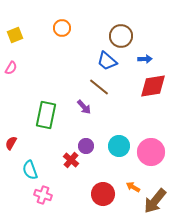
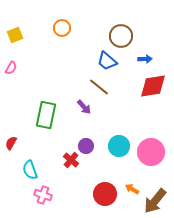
orange arrow: moved 1 px left, 2 px down
red circle: moved 2 px right
